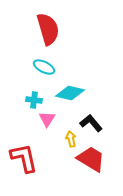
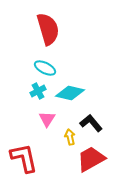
cyan ellipse: moved 1 px right, 1 px down
cyan cross: moved 4 px right, 9 px up; rotated 35 degrees counterclockwise
yellow arrow: moved 1 px left, 2 px up
red trapezoid: rotated 60 degrees counterclockwise
